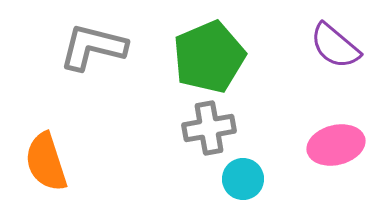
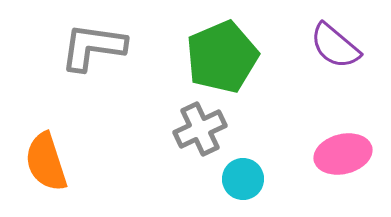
gray L-shape: rotated 6 degrees counterclockwise
green pentagon: moved 13 px right
gray cross: moved 9 px left, 1 px down; rotated 15 degrees counterclockwise
pink ellipse: moved 7 px right, 9 px down
